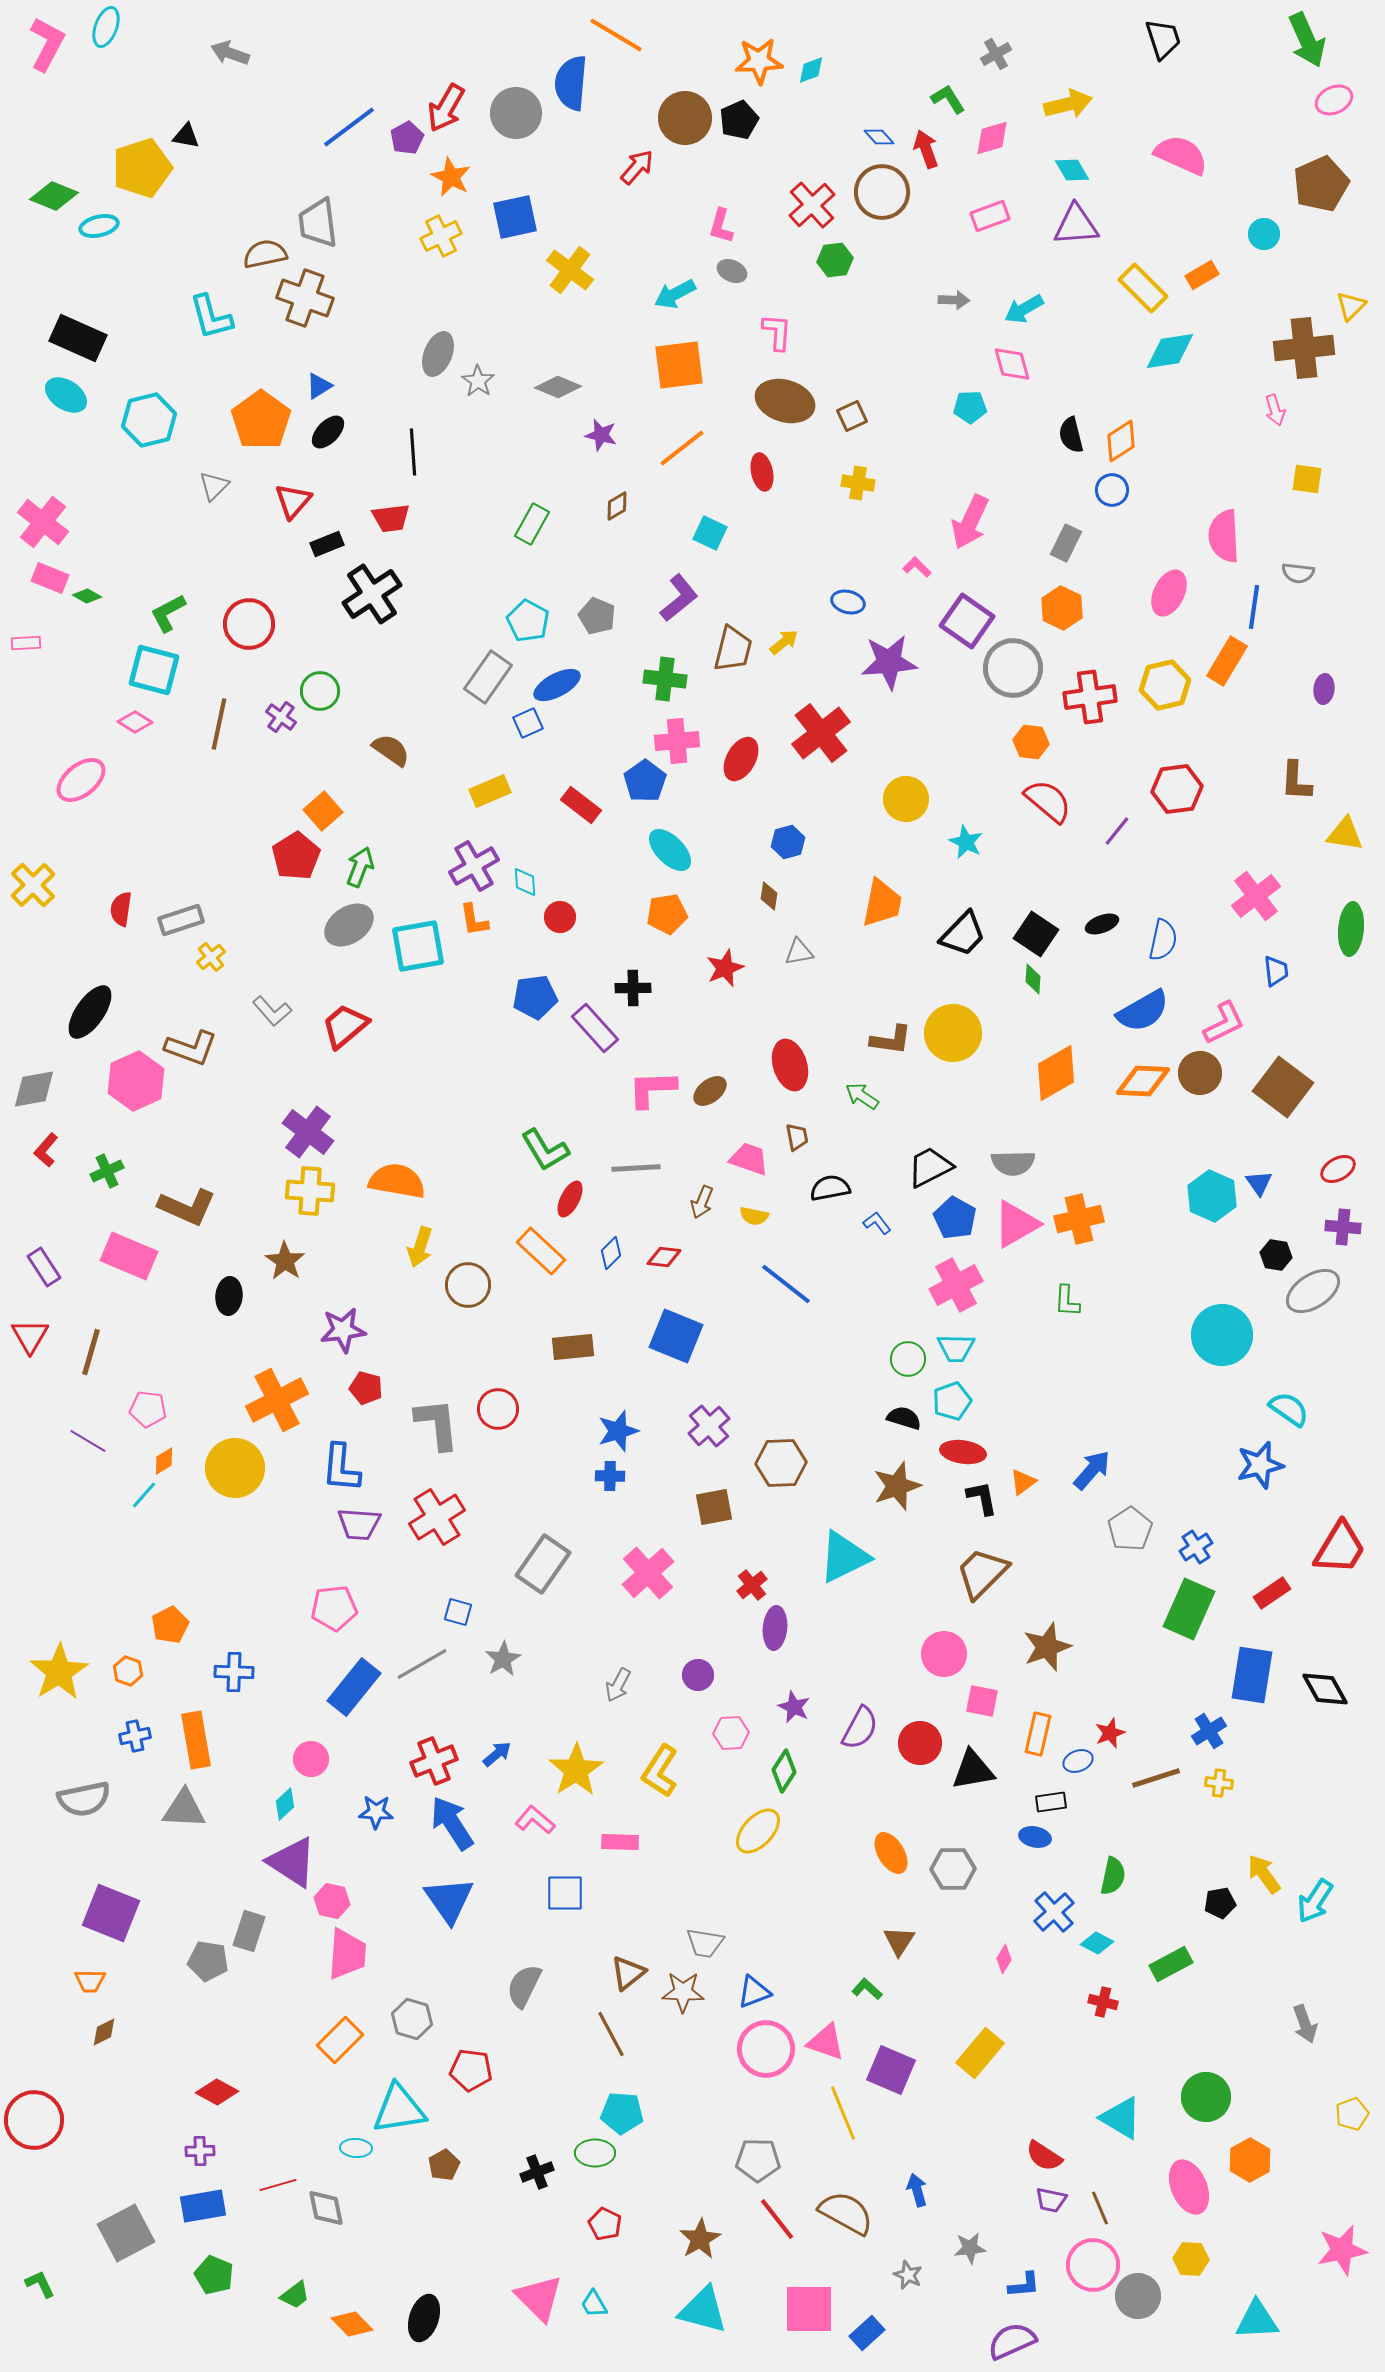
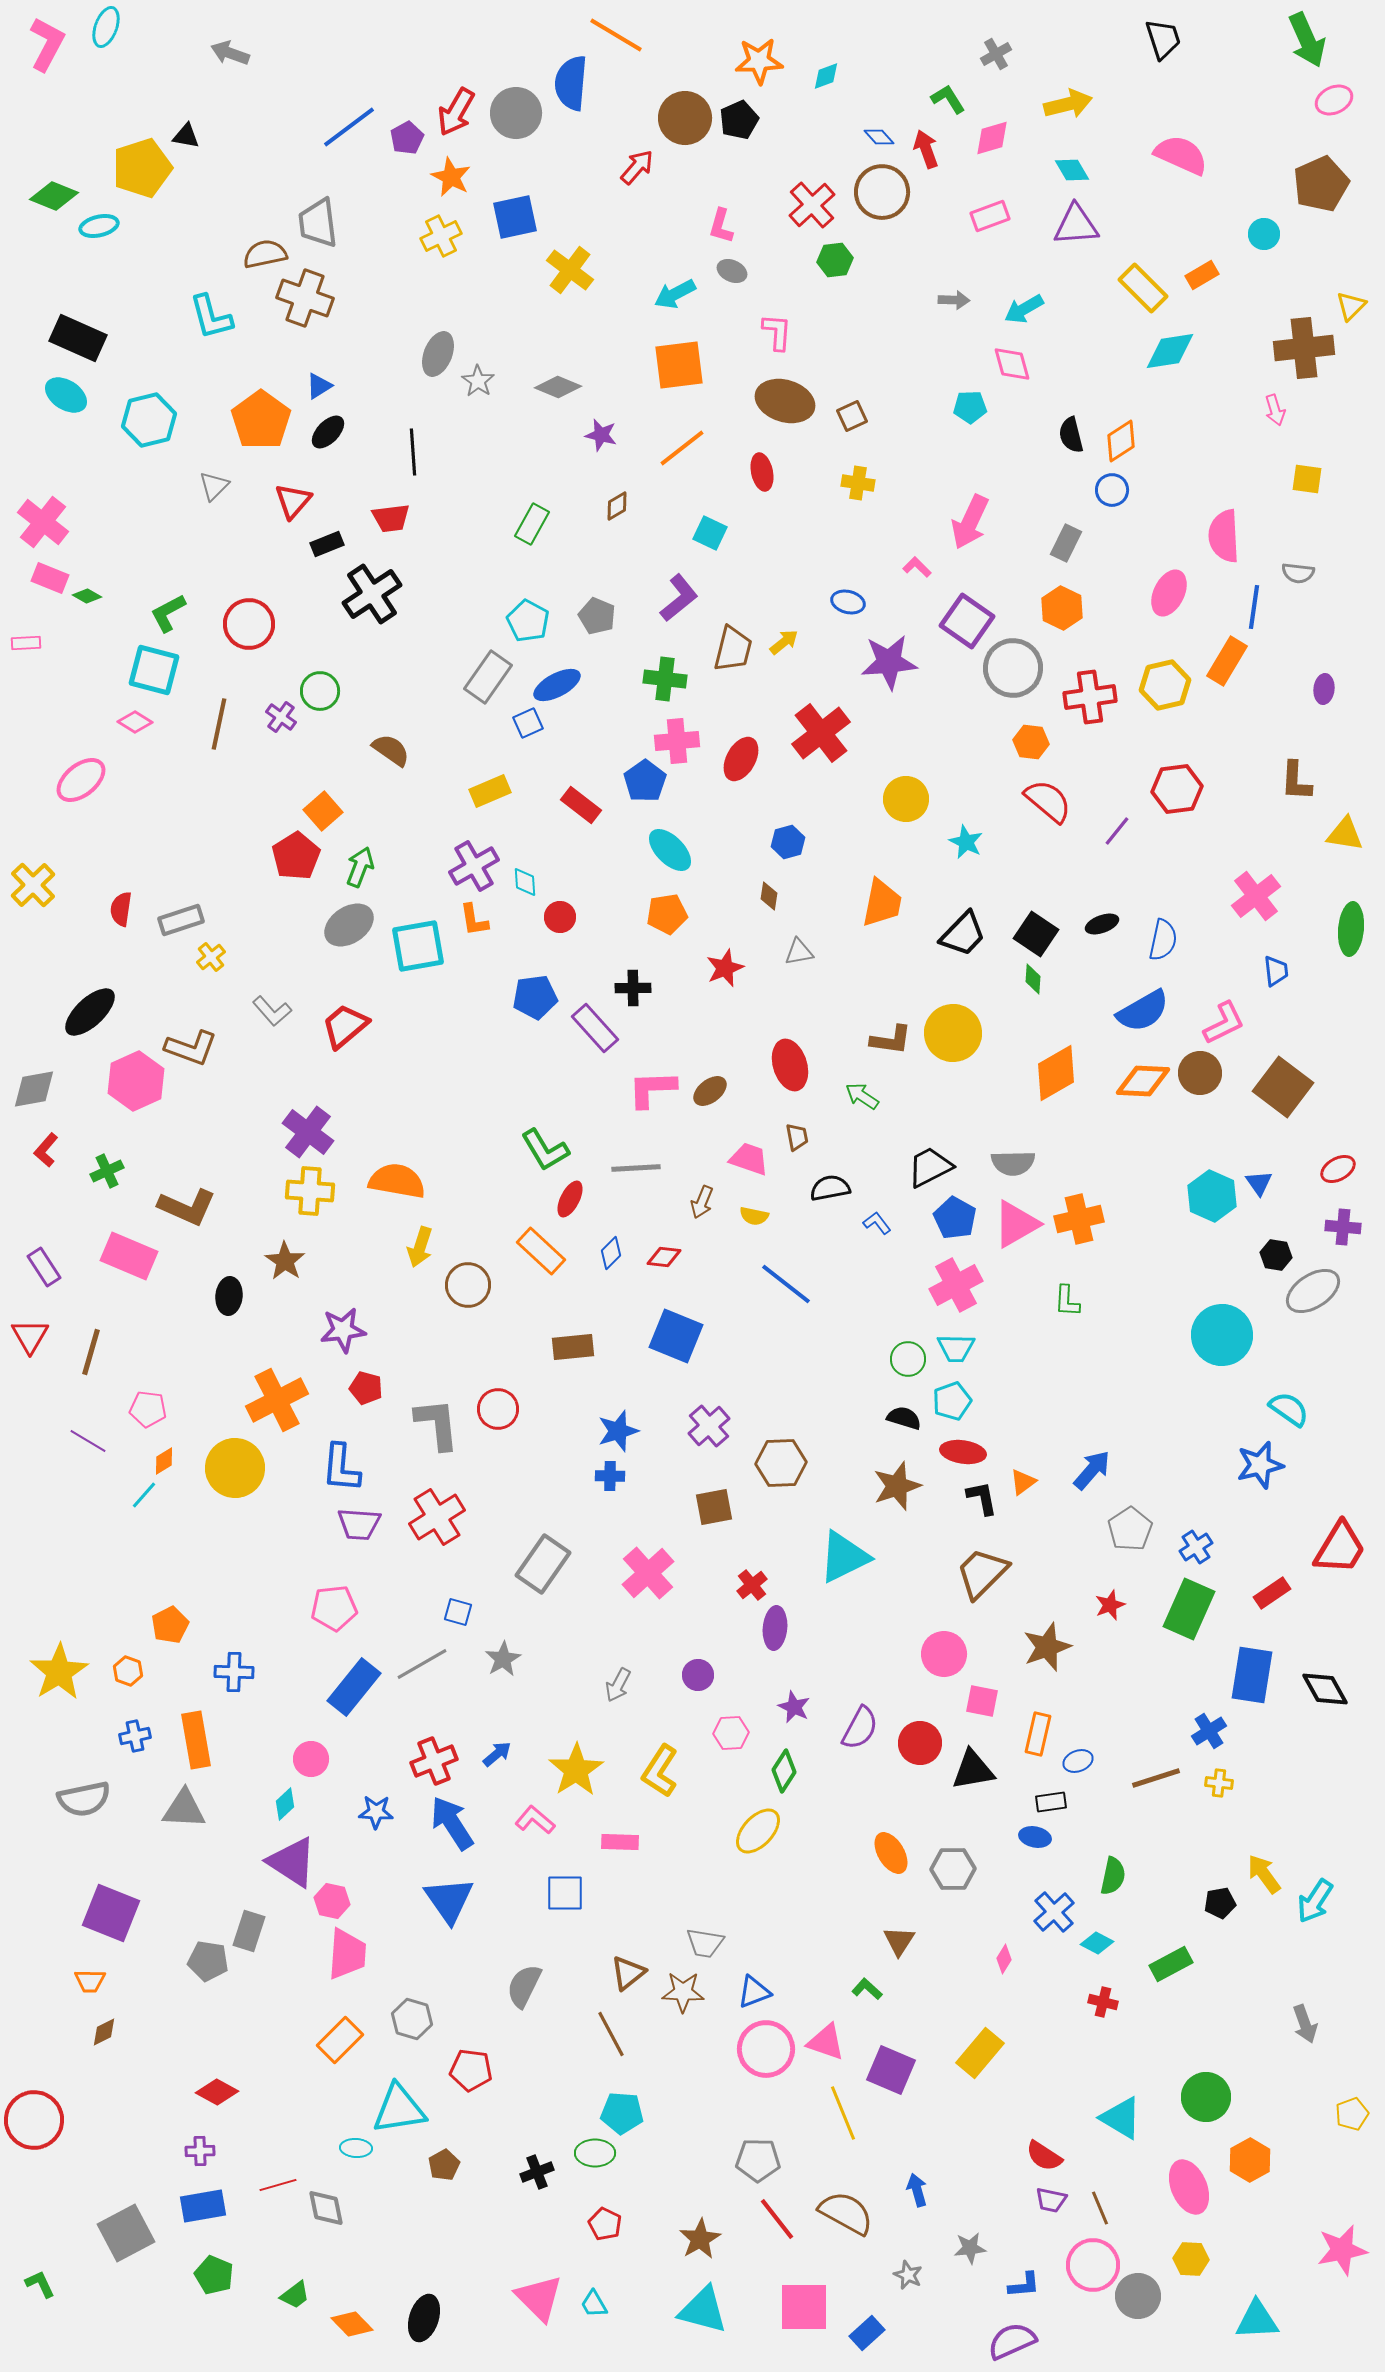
cyan diamond at (811, 70): moved 15 px right, 6 px down
red arrow at (446, 108): moved 10 px right, 4 px down
black ellipse at (90, 1012): rotated 12 degrees clockwise
red star at (1110, 1733): moved 128 px up
pink square at (809, 2309): moved 5 px left, 2 px up
